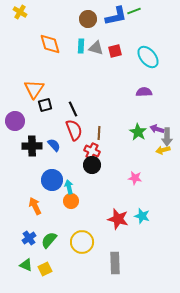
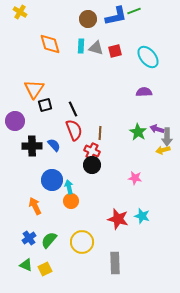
brown line: moved 1 px right
